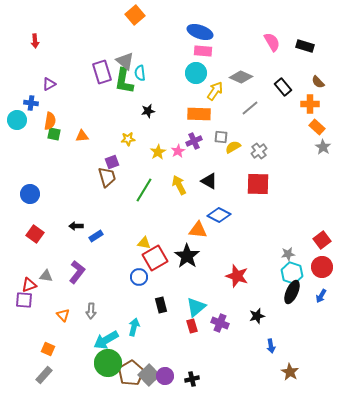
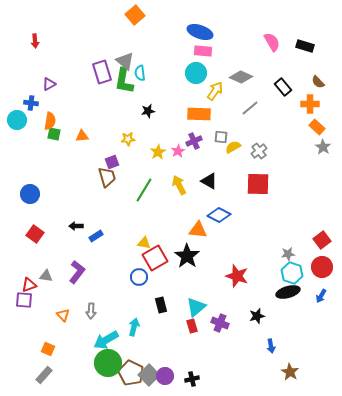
black ellipse at (292, 292): moved 4 px left; rotated 50 degrees clockwise
brown pentagon at (131, 373): rotated 15 degrees counterclockwise
